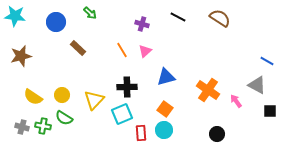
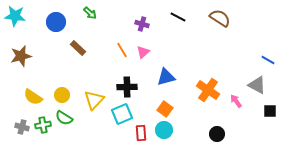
pink triangle: moved 2 px left, 1 px down
blue line: moved 1 px right, 1 px up
green cross: moved 1 px up; rotated 21 degrees counterclockwise
